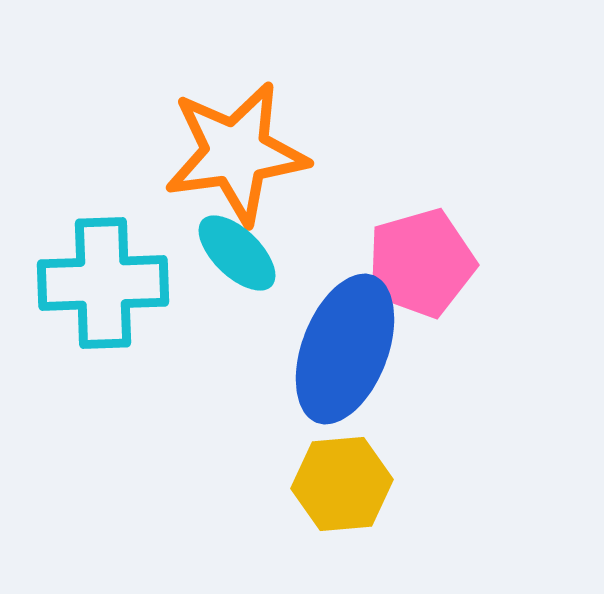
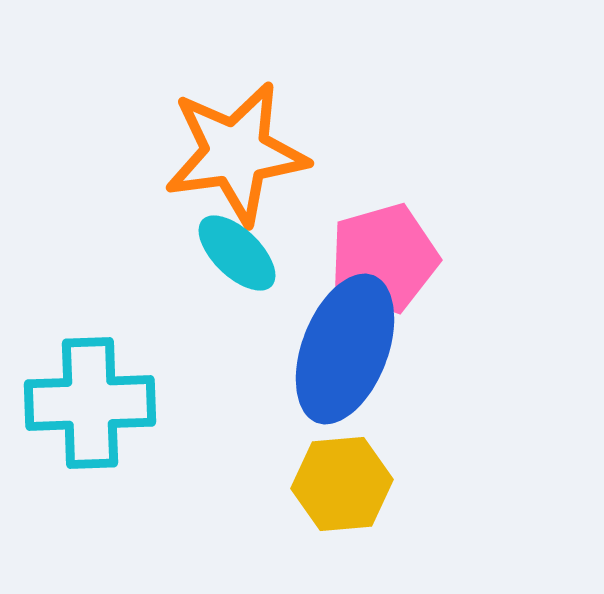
pink pentagon: moved 37 px left, 5 px up
cyan cross: moved 13 px left, 120 px down
